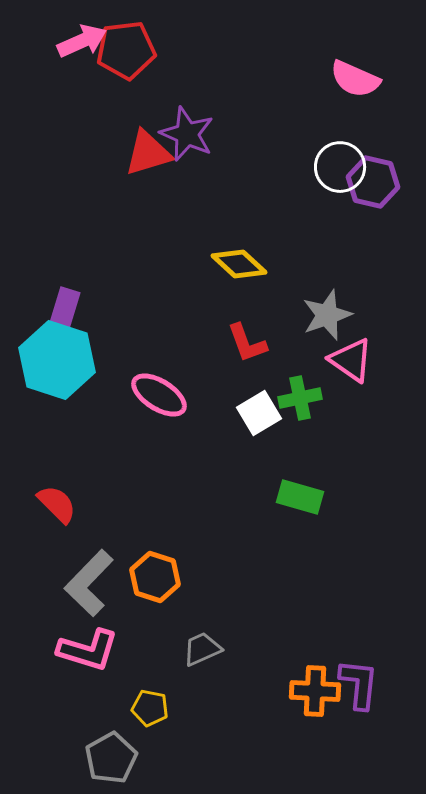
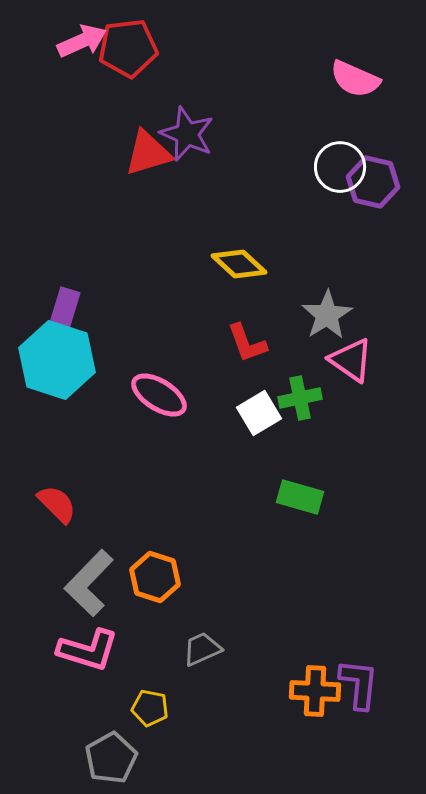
red pentagon: moved 2 px right, 2 px up
gray star: rotated 12 degrees counterclockwise
